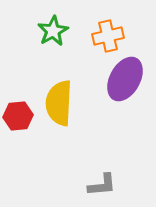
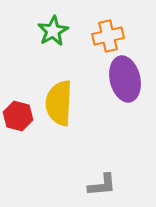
purple ellipse: rotated 42 degrees counterclockwise
red hexagon: rotated 20 degrees clockwise
